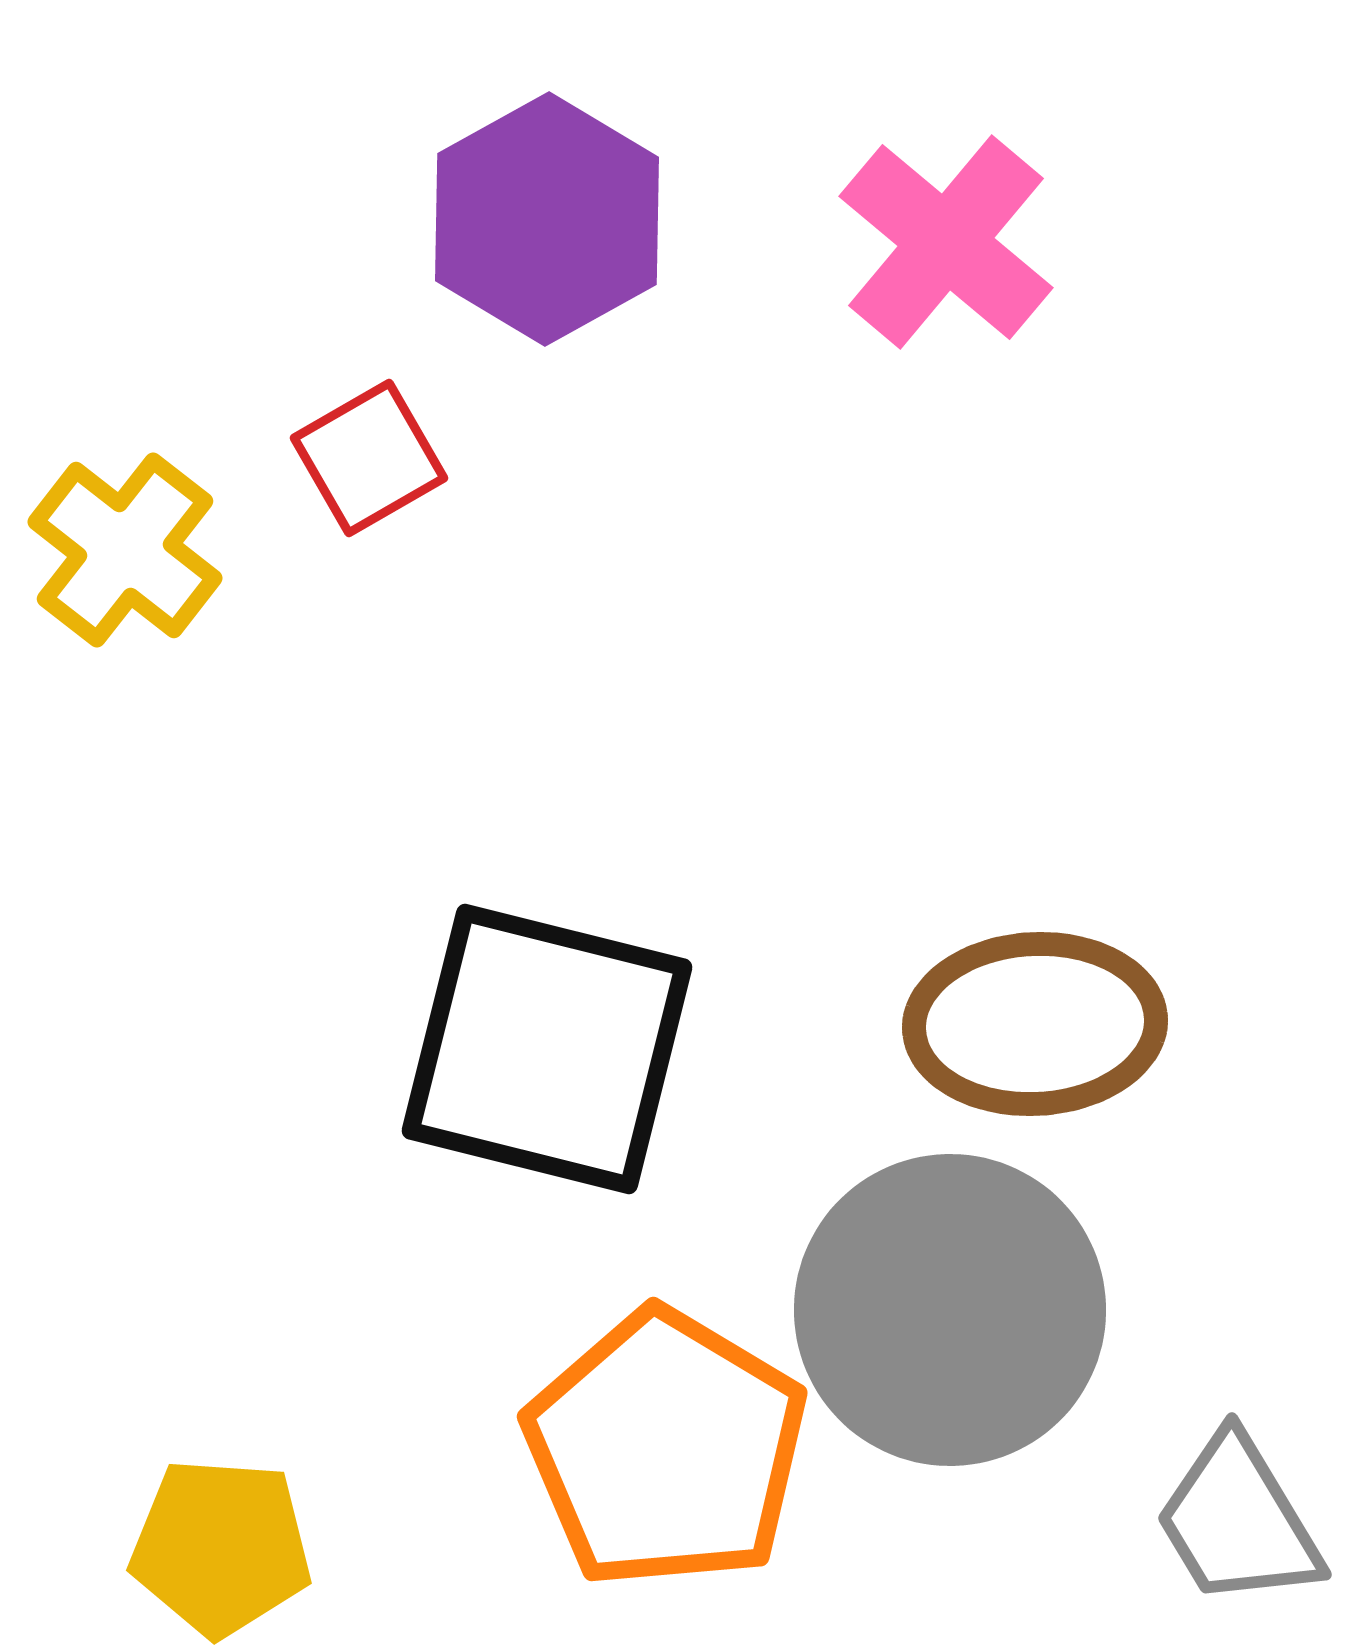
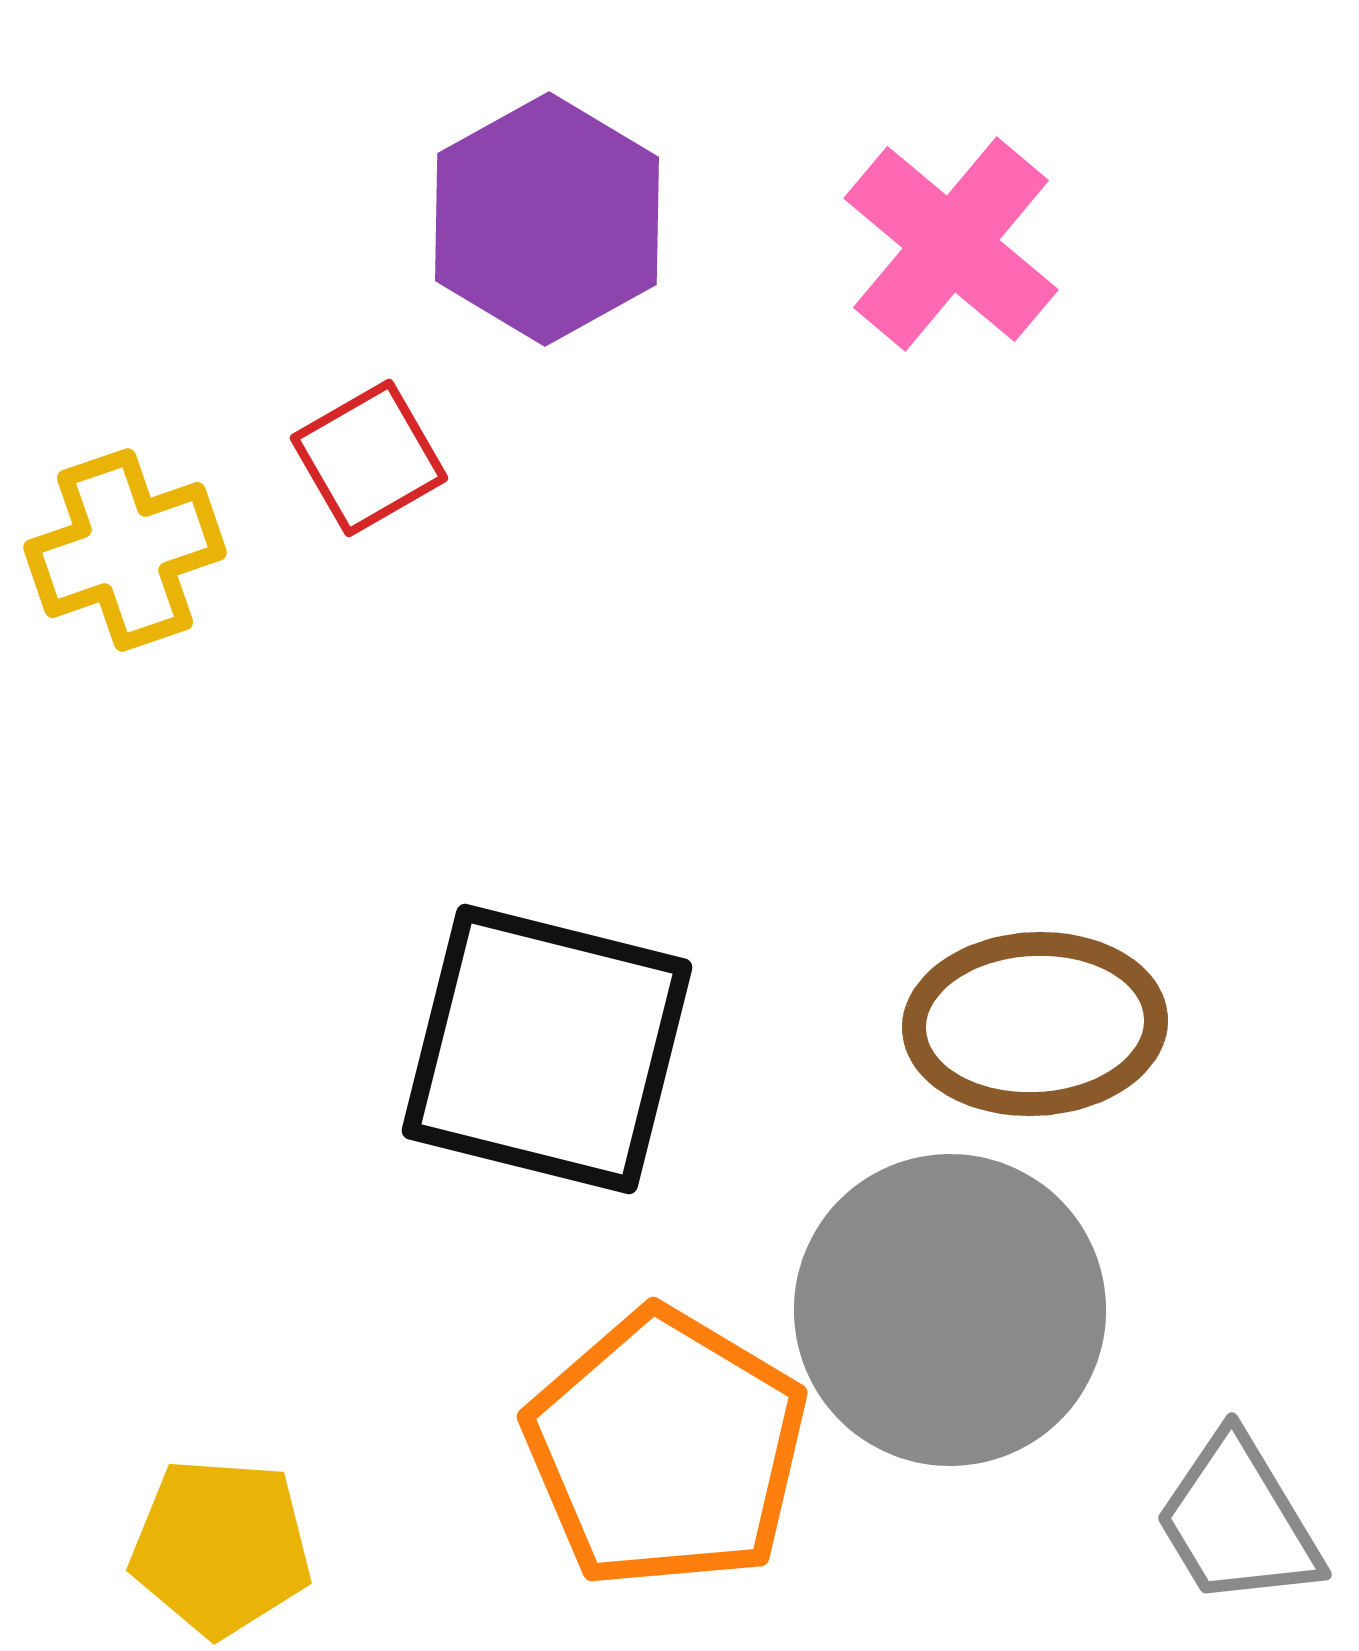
pink cross: moved 5 px right, 2 px down
yellow cross: rotated 33 degrees clockwise
